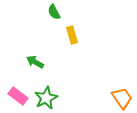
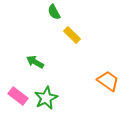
yellow rectangle: rotated 30 degrees counterclockwise
orange trapezoid: moved 14 px left, 17 px up; rotated 20 degrees counterclockwise
